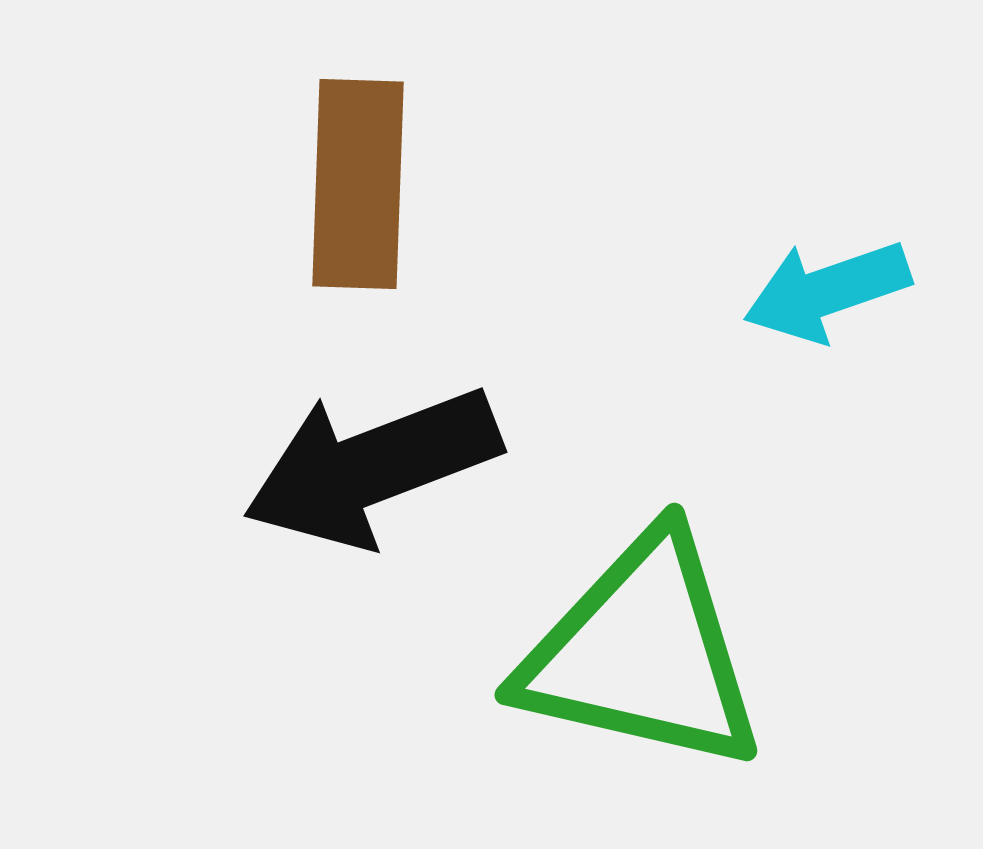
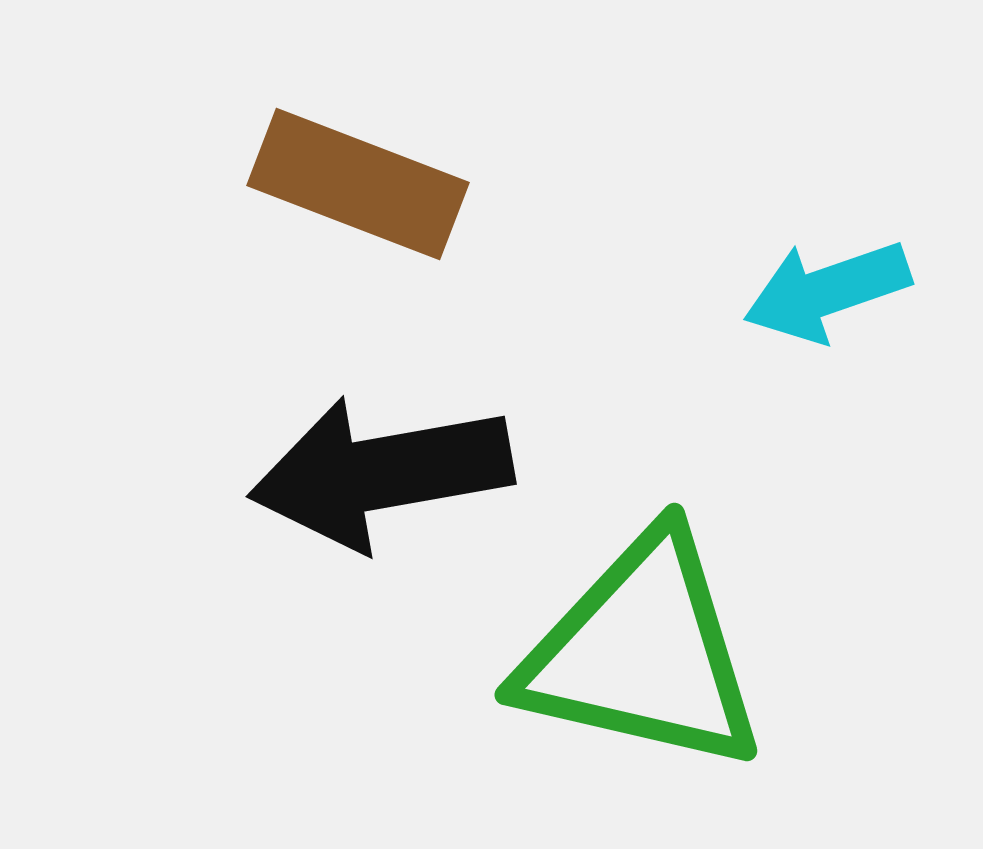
brown rectangle: rotated 71 degrees counterclockwise
black arrow: moved 9 px right, 6 px down; rotated 11 degrees clockwise
